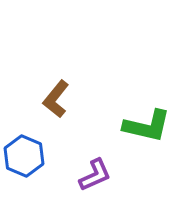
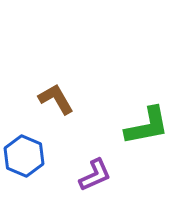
brown L-shape: rotated 111 degrees clockwise
green L-shape: rotated 24 degrees counterclockwise
